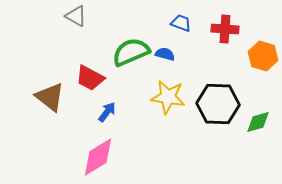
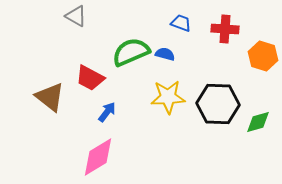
yellow star: rotated 12 degrees counterclockwise
